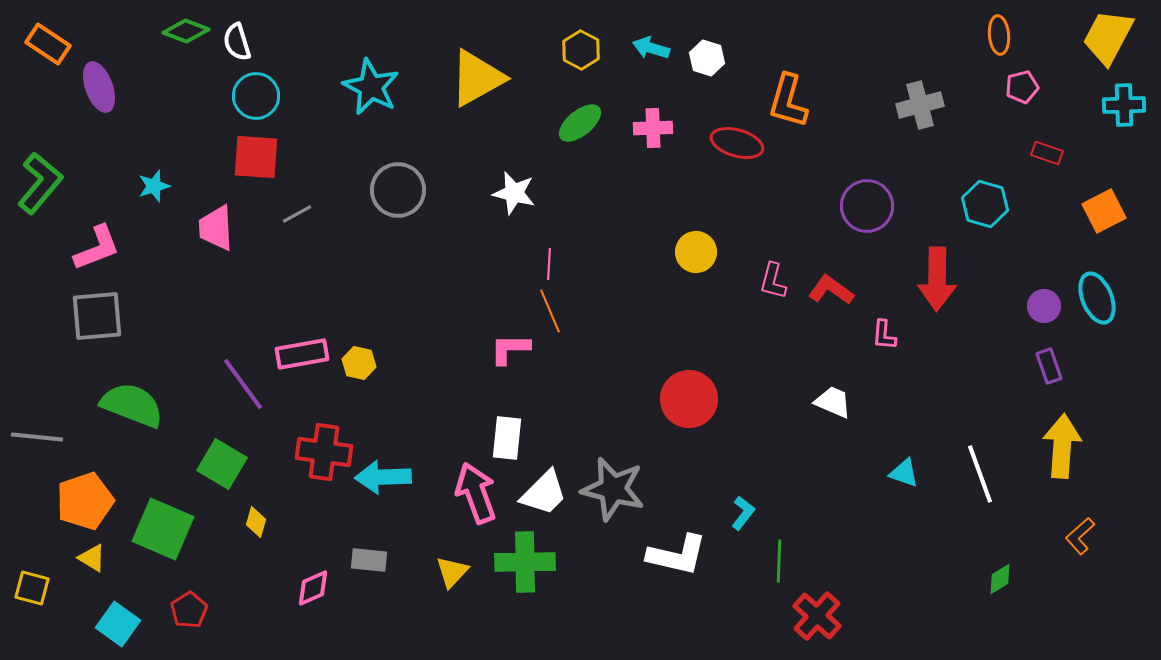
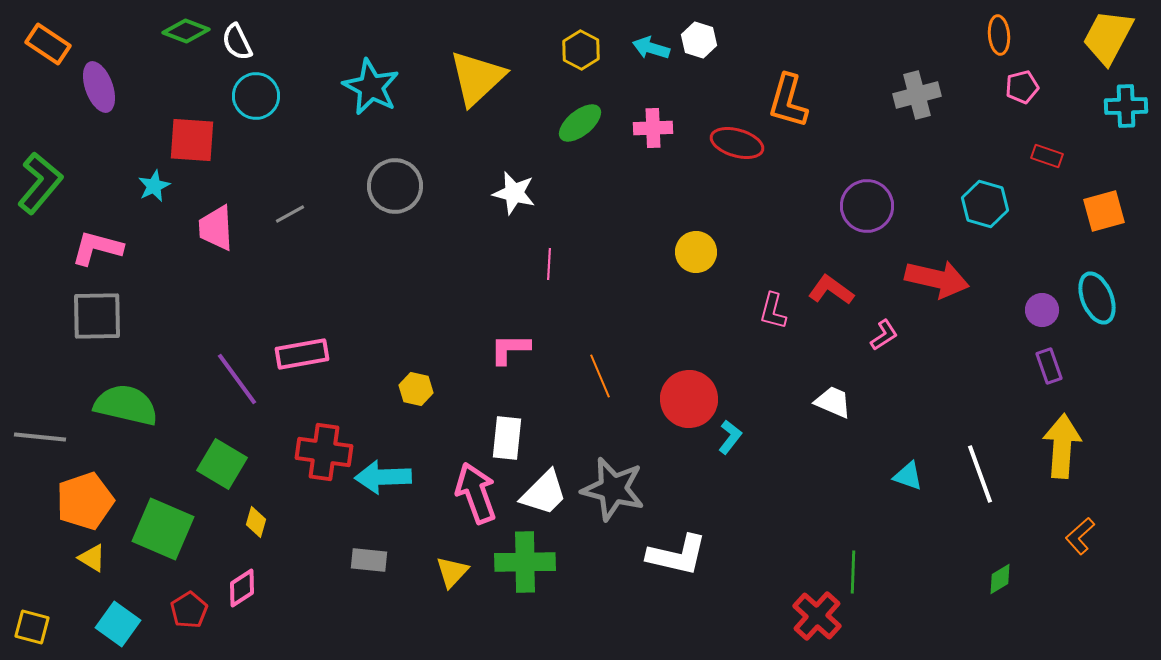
white semicircle at (237, 42): rotated 9 degrees counterclockwise
white hexagon at (707, 58): moved 8 px left, 18 px up
yellow triangle at (477, 78): rotated 14 degrees counterclockwise
gray cross at (920, 105): moved 3 px left, 10 px up
cyan cross at (1124, 105): moved 2 px right, 1 px down
red rectangle at (1047, 153): moved 3 px down
red square at (256, 157): moved 64 px left, 17 px up
cyan star at (154, 186): rotated 8 degrees counterclockwise
gray circle at (398, 190): moved 3 px left, 4 px up
orange square at (1104, 211): rotated 12 degrees clockwise
gray line at (297, 214): moved 7 px left
pink L-shape at (97, 248): rotated 144 degrees counterclockwise
red arrow at (937, 279): rotated 78 degrees counterclockwise
pink L-shape at (773, 281): moved 30 px down
purple circle at (1044, 306): moved 2 px left, 4 px down
orange line at (550, 311): moved 50 px right, 65 px down
gray square at (97, 316): rotated 4 degrees clockwise
pink L-shape at (884, 335): rotated 128 degrees counterclockwise
yellow hexagon at (359, 363): moved 57 px right, 26 px down
purple line at (243, 384): moved 6 px left, 5 px up
green semicircle at (132, 405): moved 6 px left; rotated 8 degrees counterclockwise
gray line at (37, 437): moved 3 px right
cyan triangle at (904, 473): moved 4 px right, 3 px down
cyan L-shape at (743, 513): moved 13 px left, 76 px up
green line at (779, 561): moved 74 px right, 11 px down
yellow square at (32, 588): moved 39 px down
pink diamond at (313, 588): moved 71 px left; rotated 9 degrees counterclockwise
